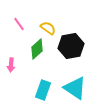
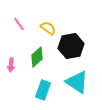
green diamond: moved 8 px down
cyan triangle: moved 2 px right, 6 px up
